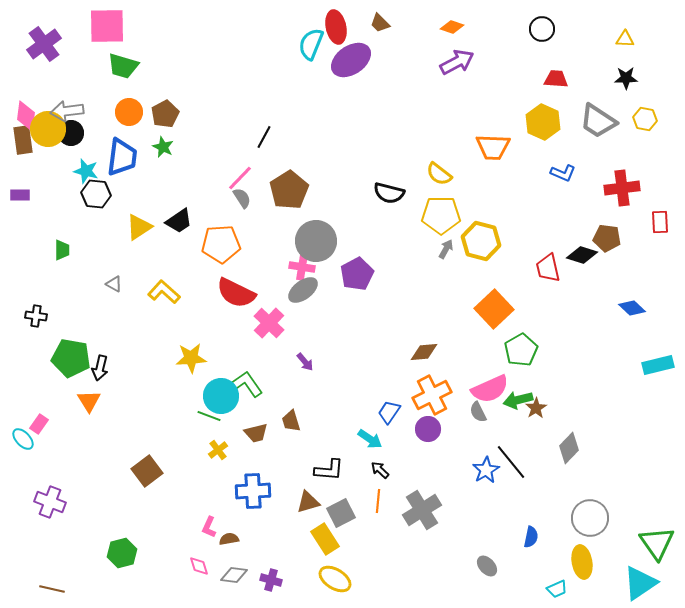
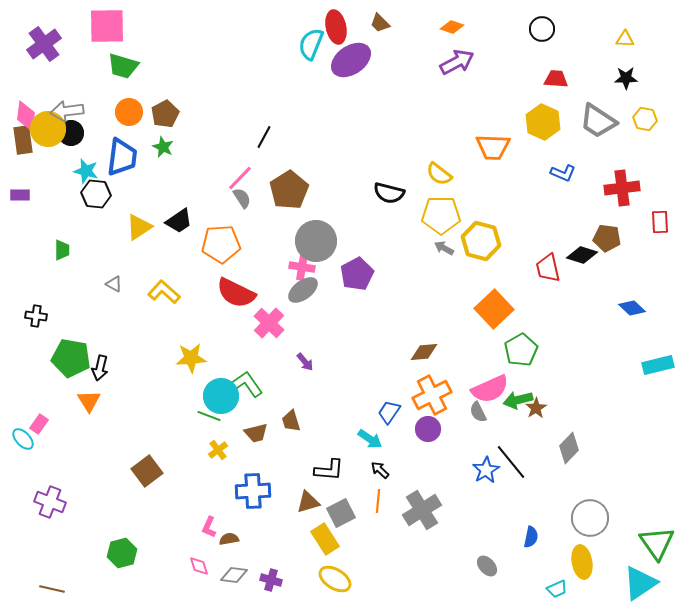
gray arrow at (446, 249): moved 2 px left, 1 px up; rotated 90 degrees counterclockwise
